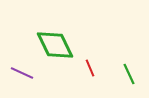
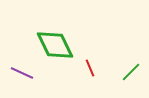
green line: moved 2 px right, 2 px up; rotated 70 degrees clockwise
